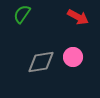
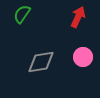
red arrow: rotated 95 degrees counterclockwise
pink circle: moved 10 px right
